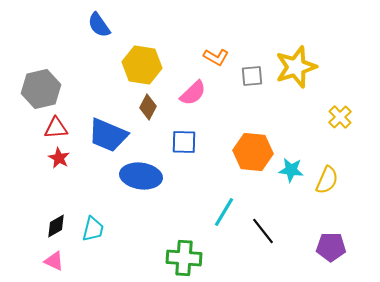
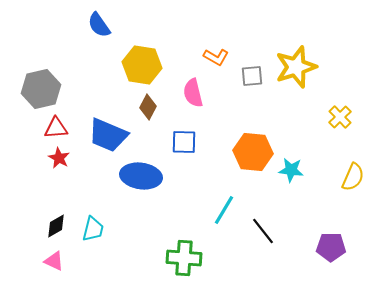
pink semicircle: rotated 120 degrees clockwise
yellow semicircle: moved 26 px right, 3 px up
cyan line: moved 2 px up
